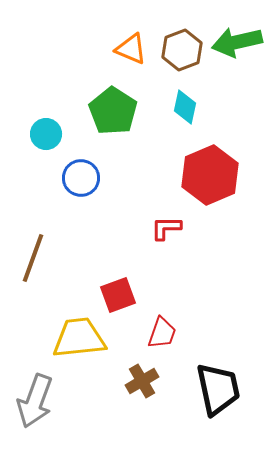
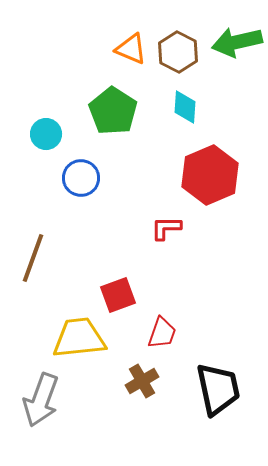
brown hexagon: moved 4 px left, 2 px down; rotated 12 degrees counterclockwise
cyan diamond: rotated 8 degrees counterclockwise
gray arrow: moved 6 px right, 1 px up
